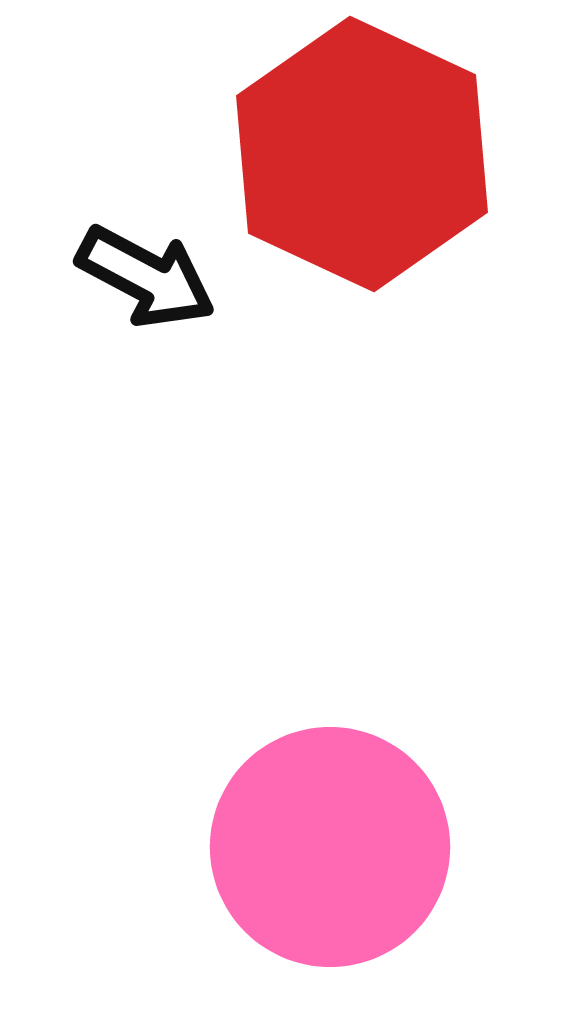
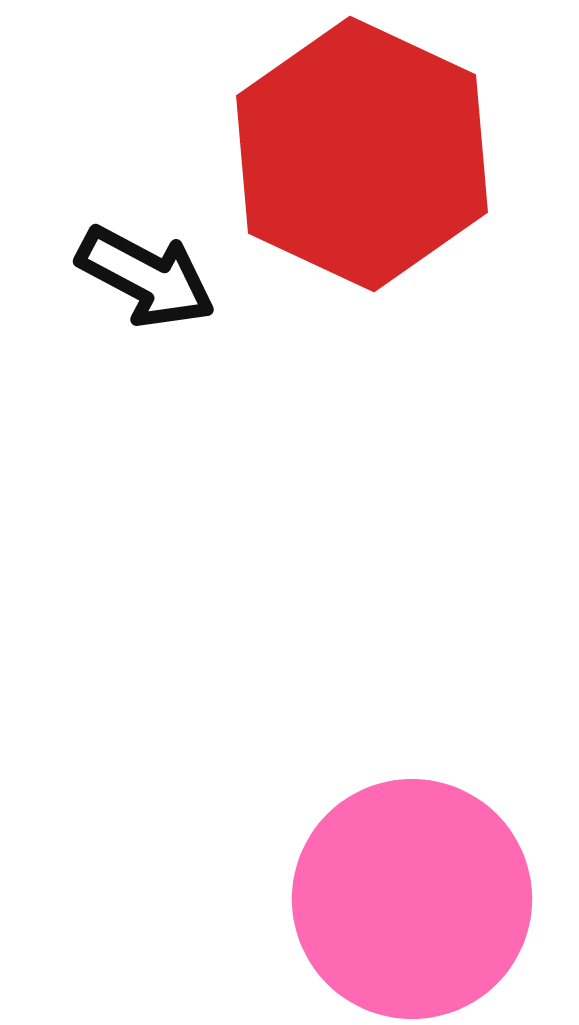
pink circle: moved 82 px right, 52 px down
